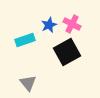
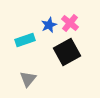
pink cross: moved 2 px left, 1 px up; rotated 12 degrees clockwise
gray triangle: moved 4 px up; rotated 18 degrees clockwise
